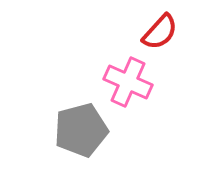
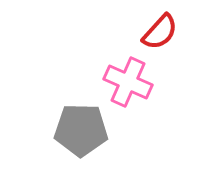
gray pentagon: rotated 16 degrees clockwise
